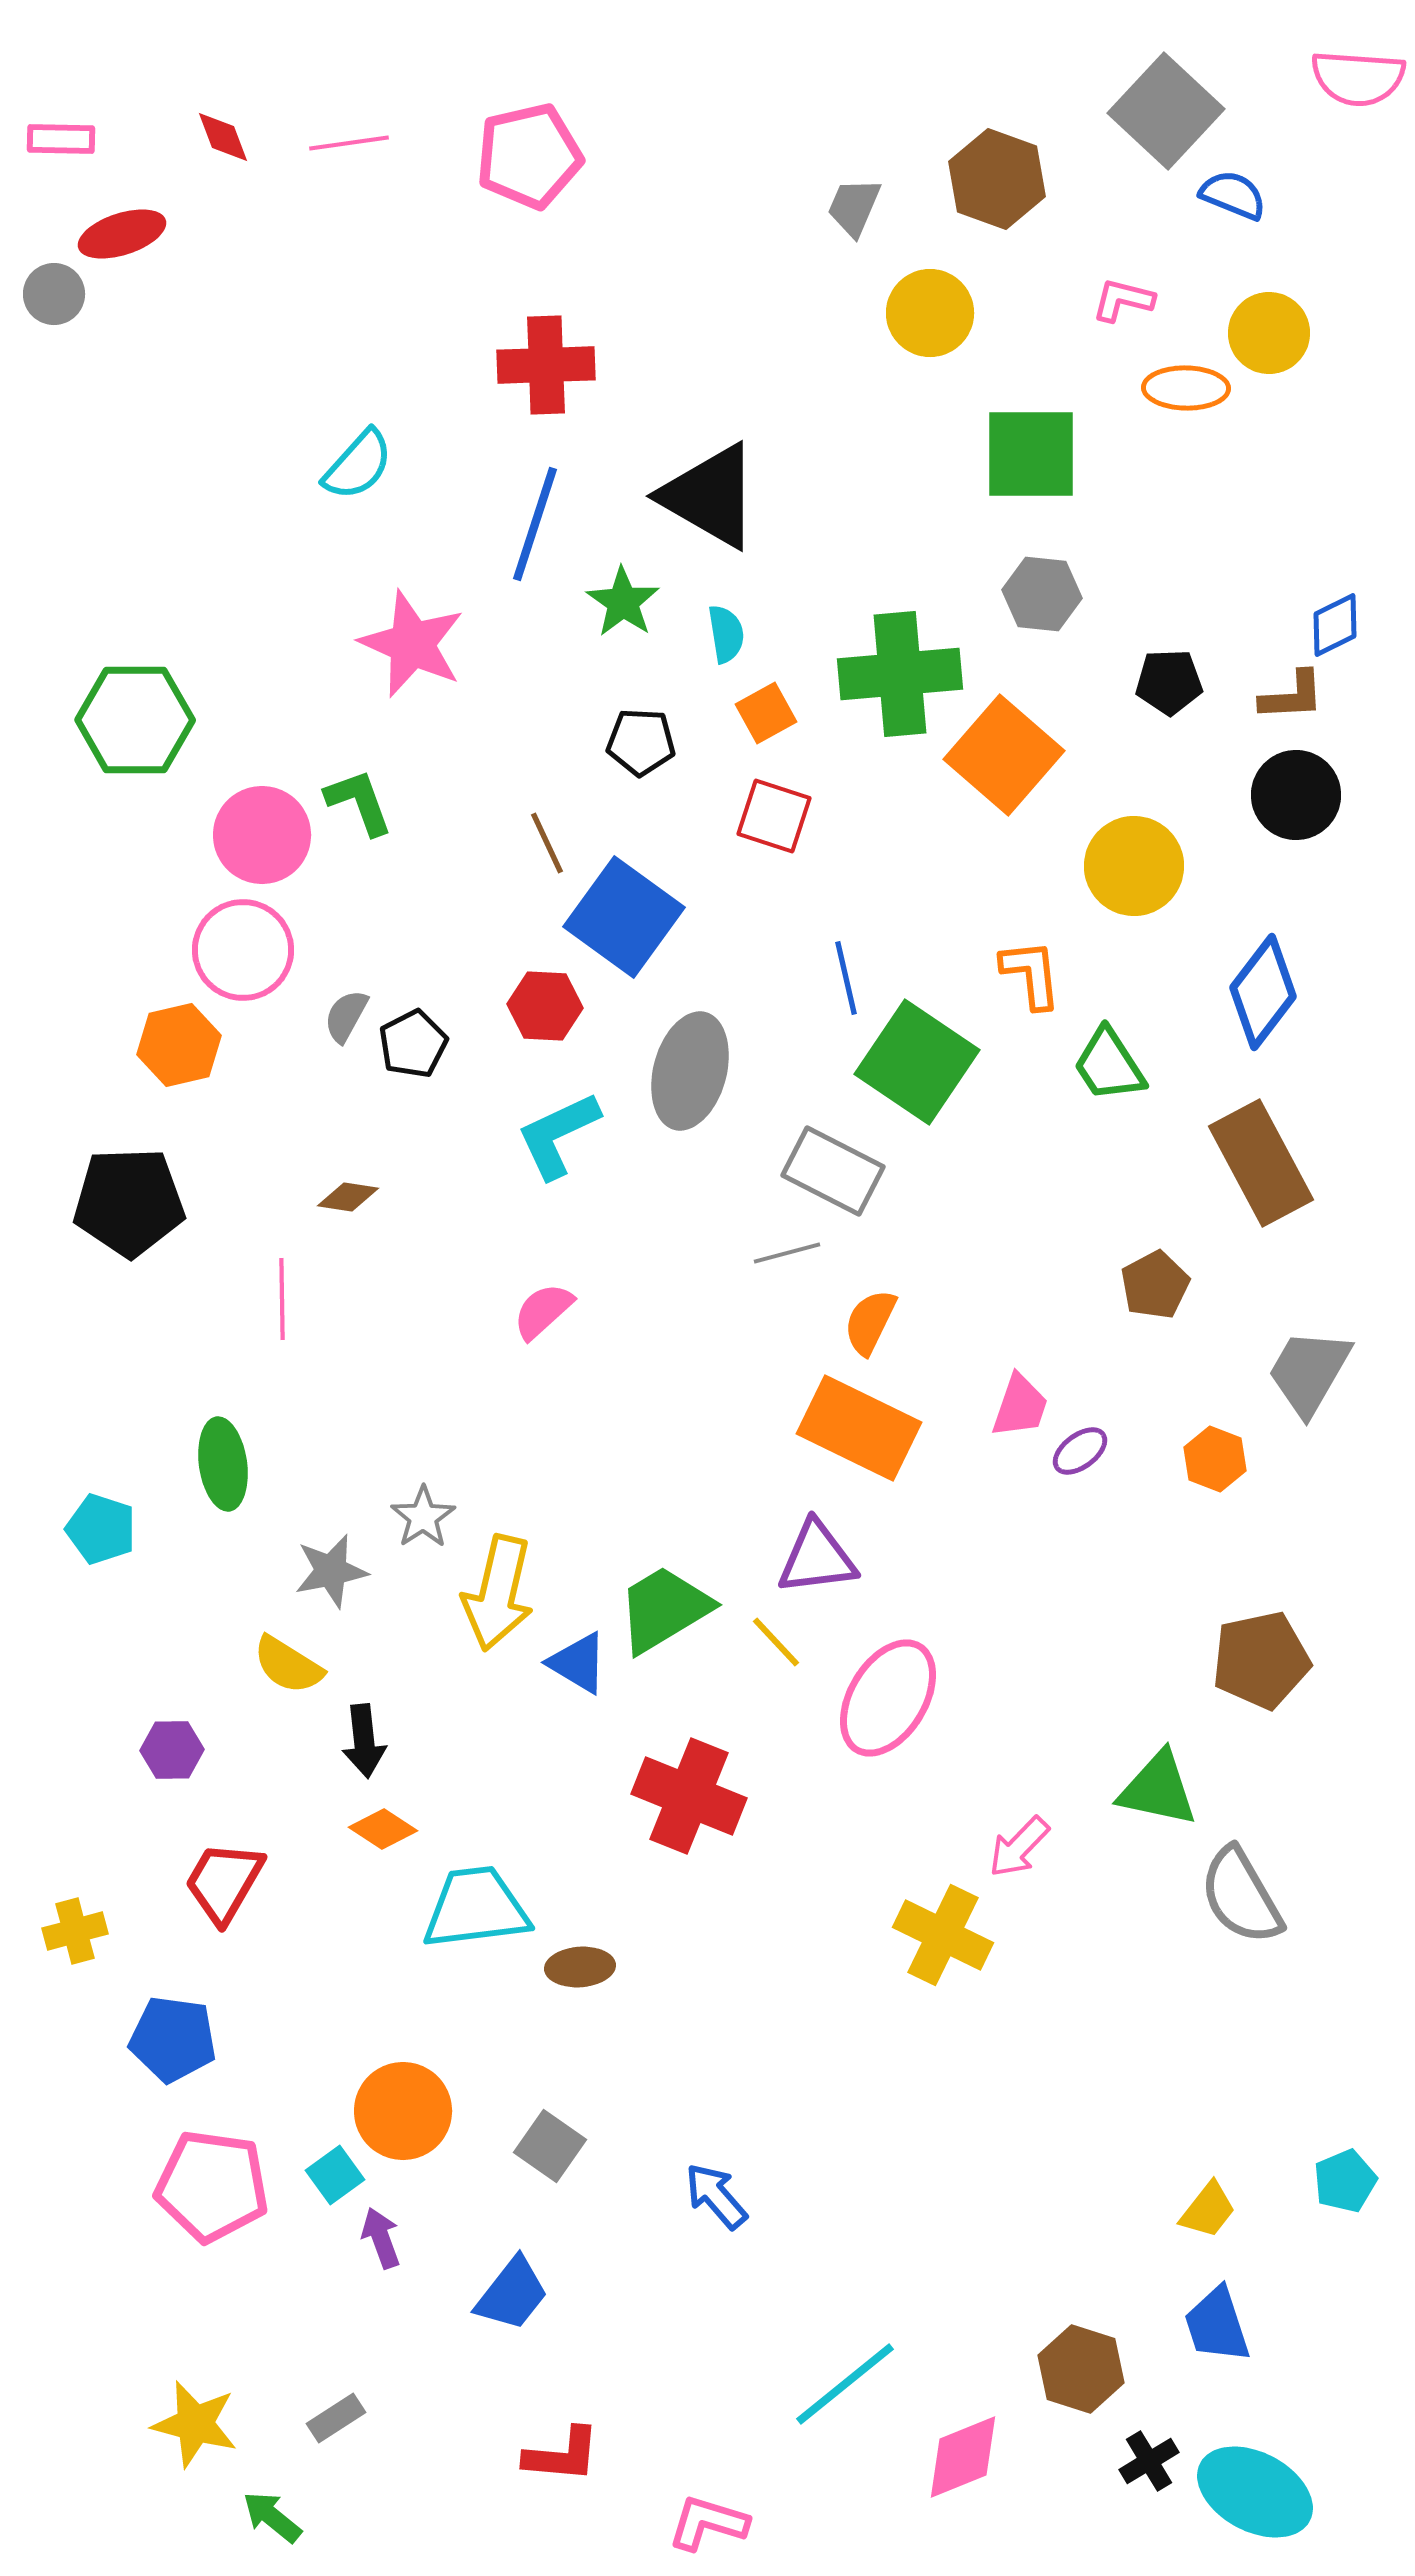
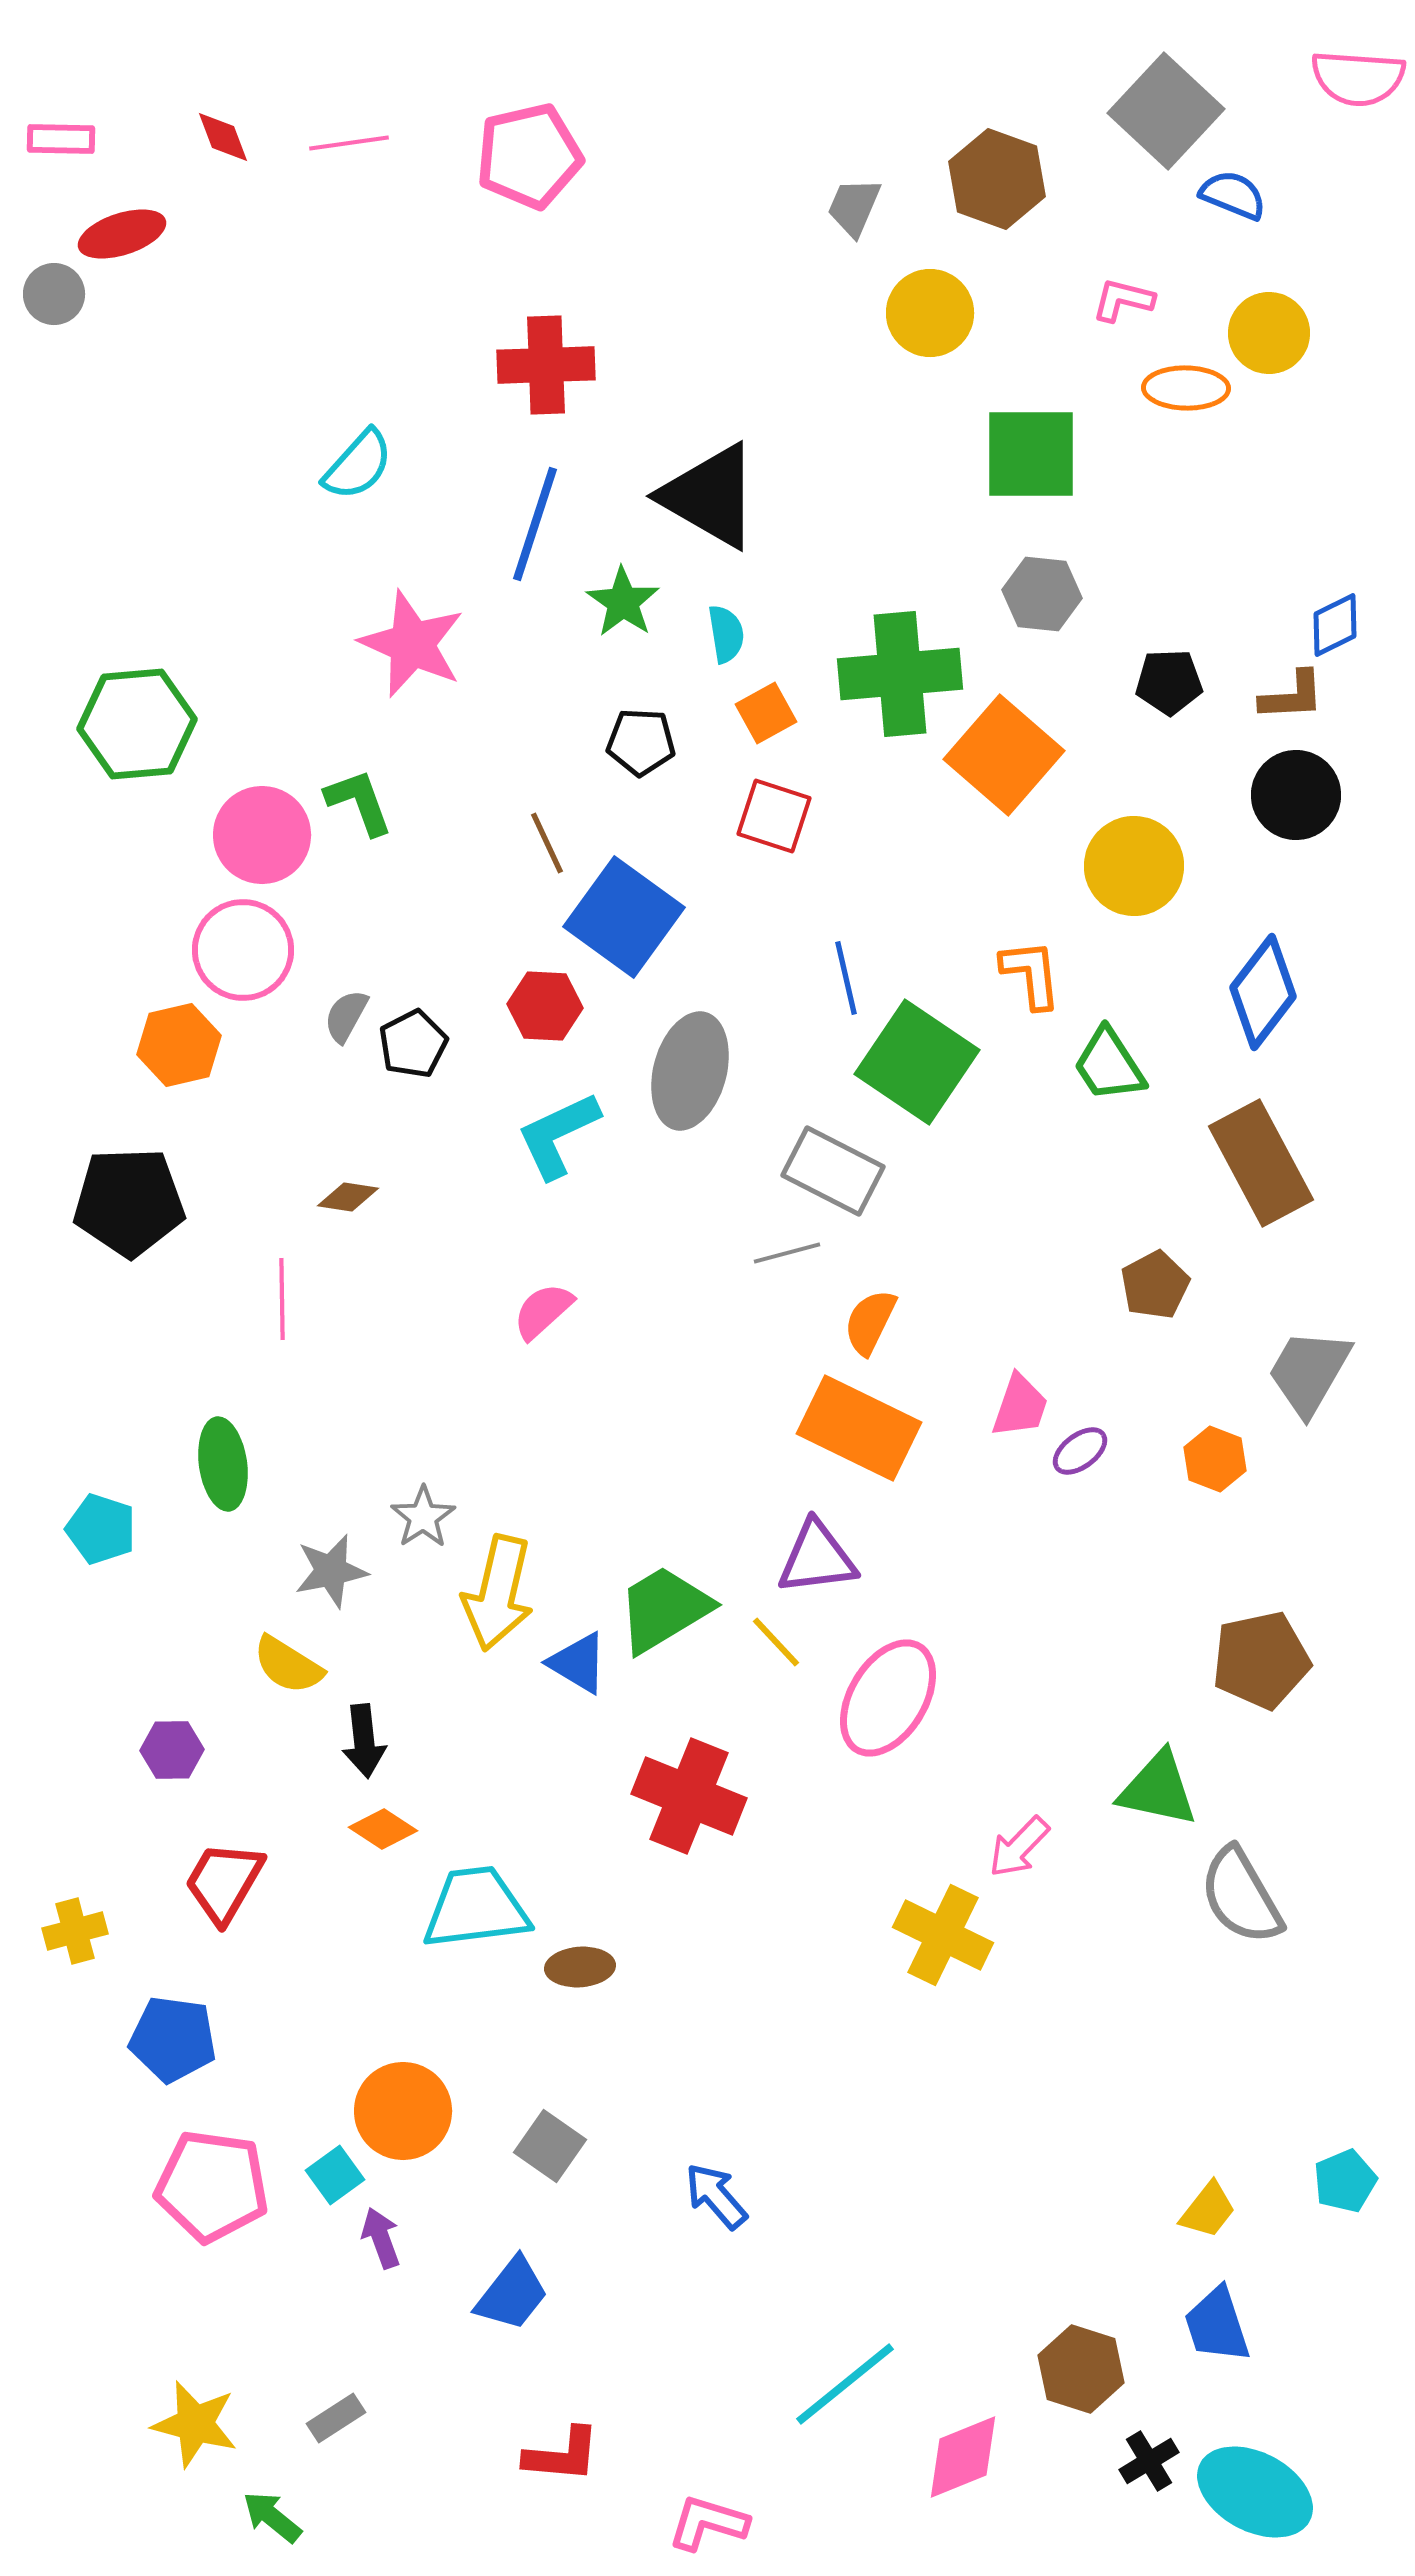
green hexagon at (135, 720): moved 2 px right, 4 px down; rotated 5 degrees counterclockwise
